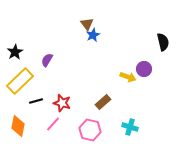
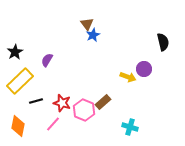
pink hexagon: moved 6 px left, 20 px up; rotated 10 degrees clockwise
